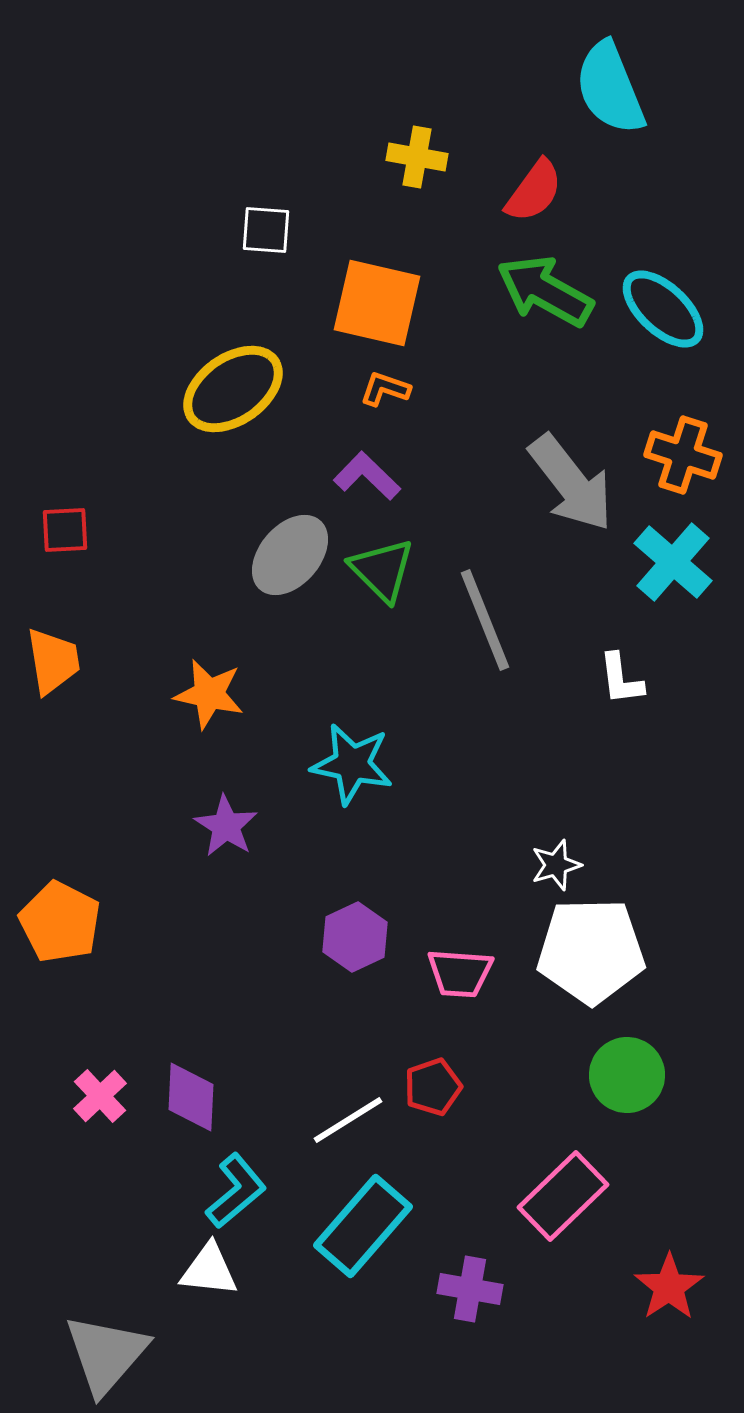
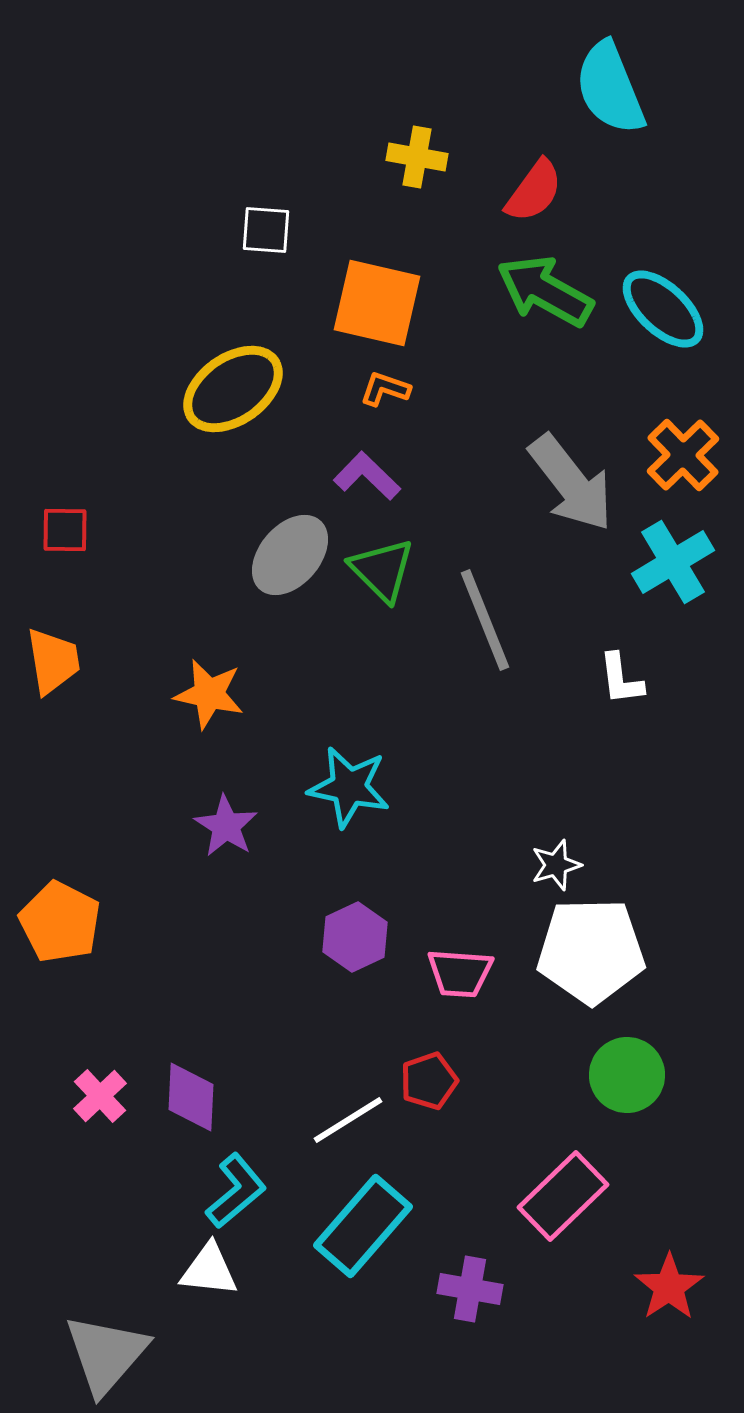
orange cross: rotated 28 degrees clockwise
red square: rotated 4 degrees clockwise
cyan cross: rotated 18 degrees clockwise
cyan star: moved 3 px left, 23 px down
red pentagon: moved 4 px left, 6 px up
